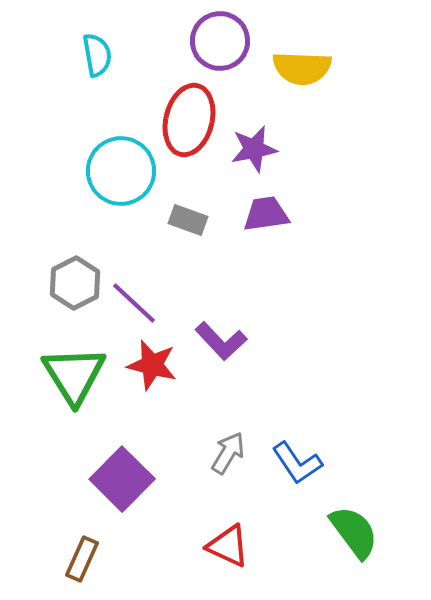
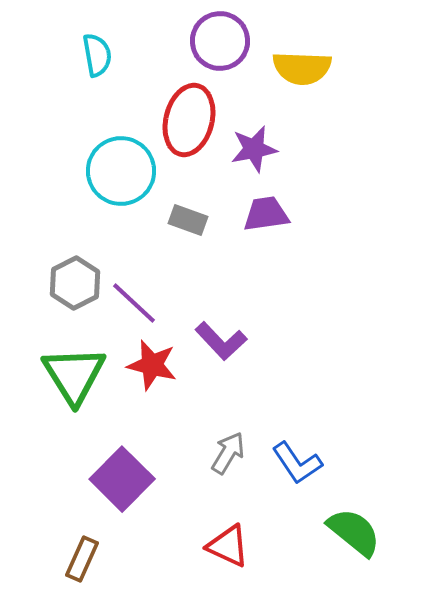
green semicircle: rotated 14 degrees counterclockwise
